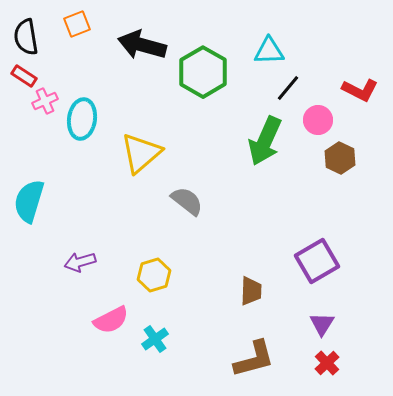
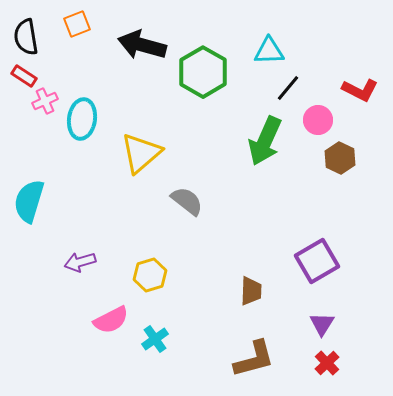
yellow hexagon: moved 4 px left
